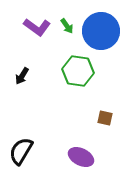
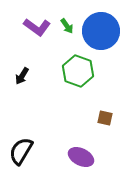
green hexagon: rotated 12 degrees clockwise
